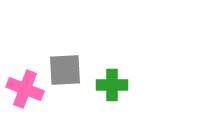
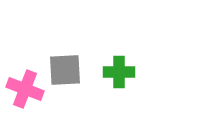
green cross: moved 7 px right, 13 px up
